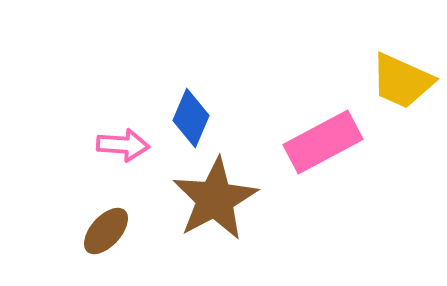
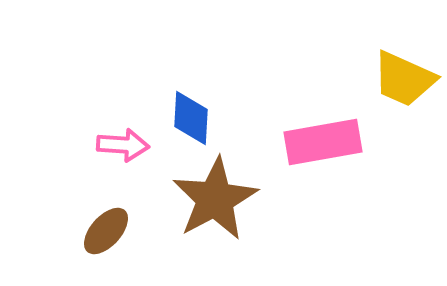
yellow trapezoid: moved 2 px right, 2 px up
blue diamond: rotated 20 degrees counterclockwise
pink rectangle: rotated 18 degrees clockwise
